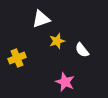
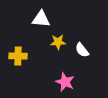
white triangle: rotated 24 degrees clockwise
yellow star: moved 1 px right, 1 px down; rotated 14 degrees clockwise
yellow cross: moved 1 px right, 2 px up; rotated 24 degrees clockwise
